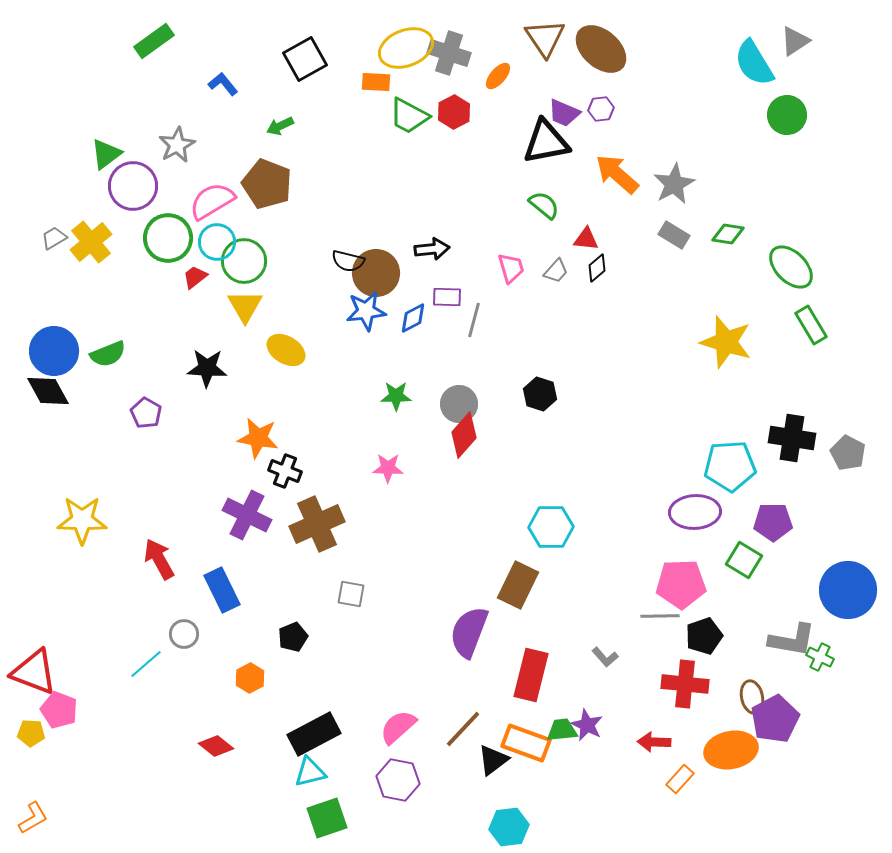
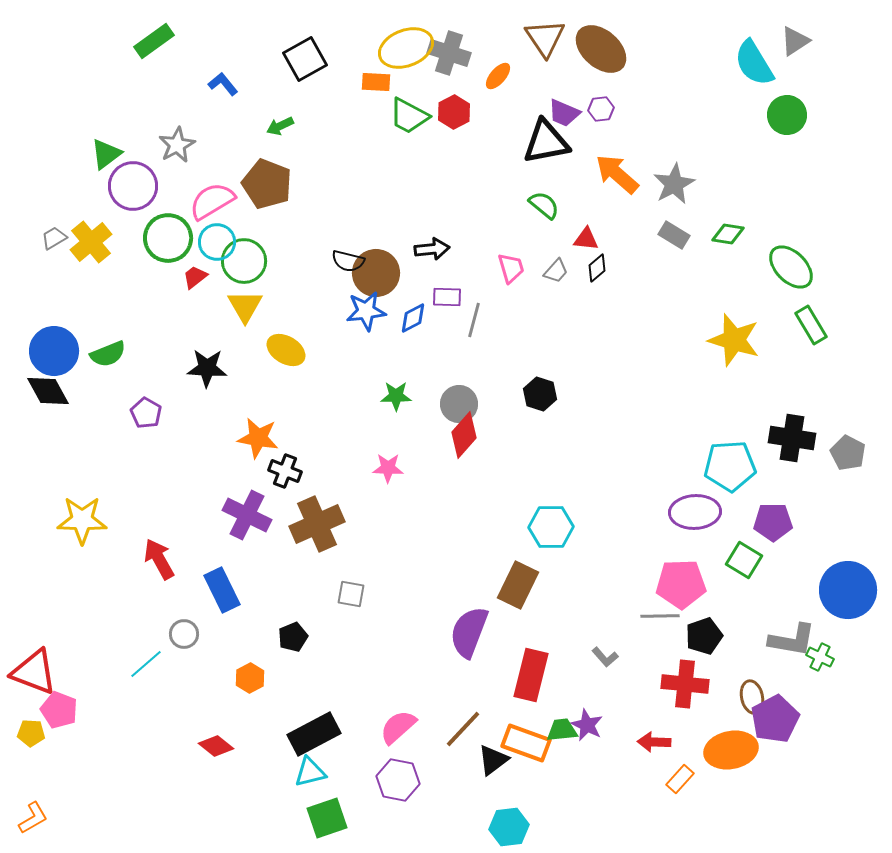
yellow star at (726, 342): moved 8 px right, 2 px up
